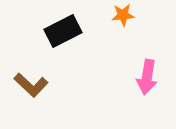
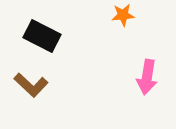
black rectangle: moved 21 px left, 5 px down; rotated 54 degrees clockwise
